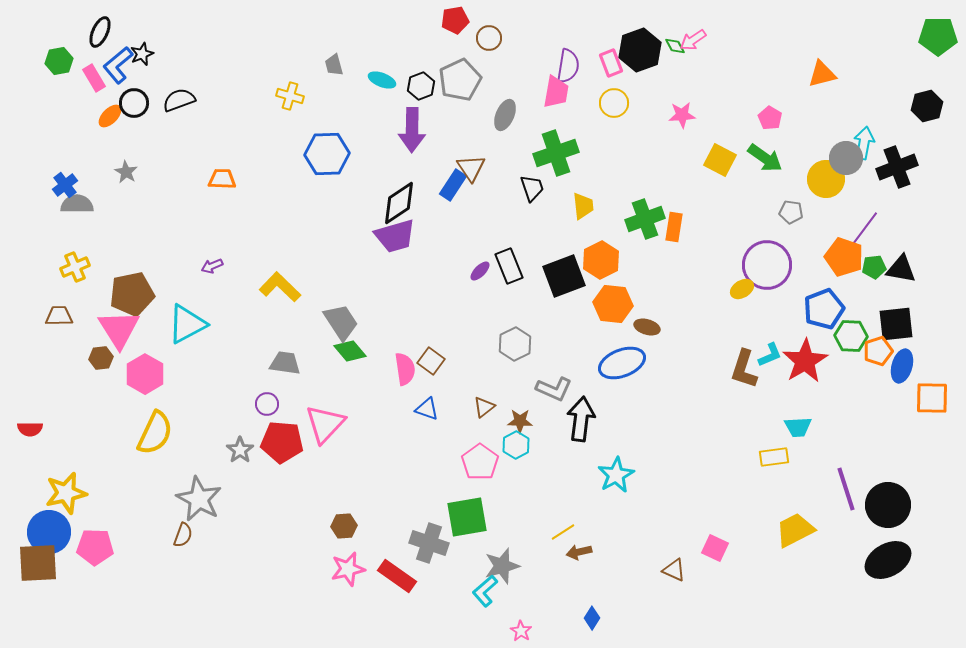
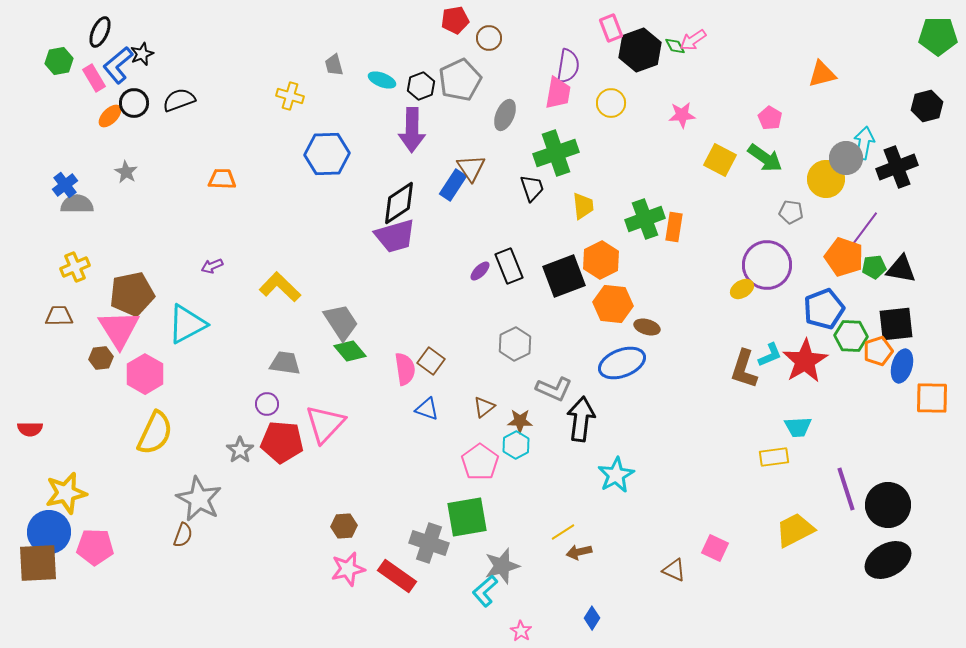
pink rectangle at (611, 63): moved 35 px up
pink trapezoid at (556, 92): moved 2 px right, 1 px down
yellow circle at (614, 103): moved 3 px left
